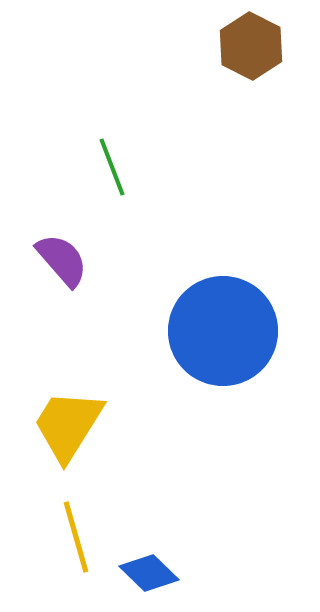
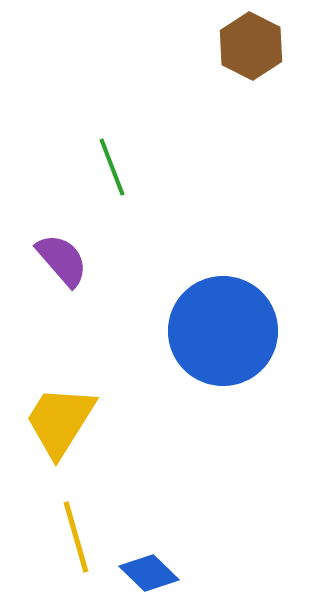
yellow trapezoid: moved 8 px left, 4 px up
